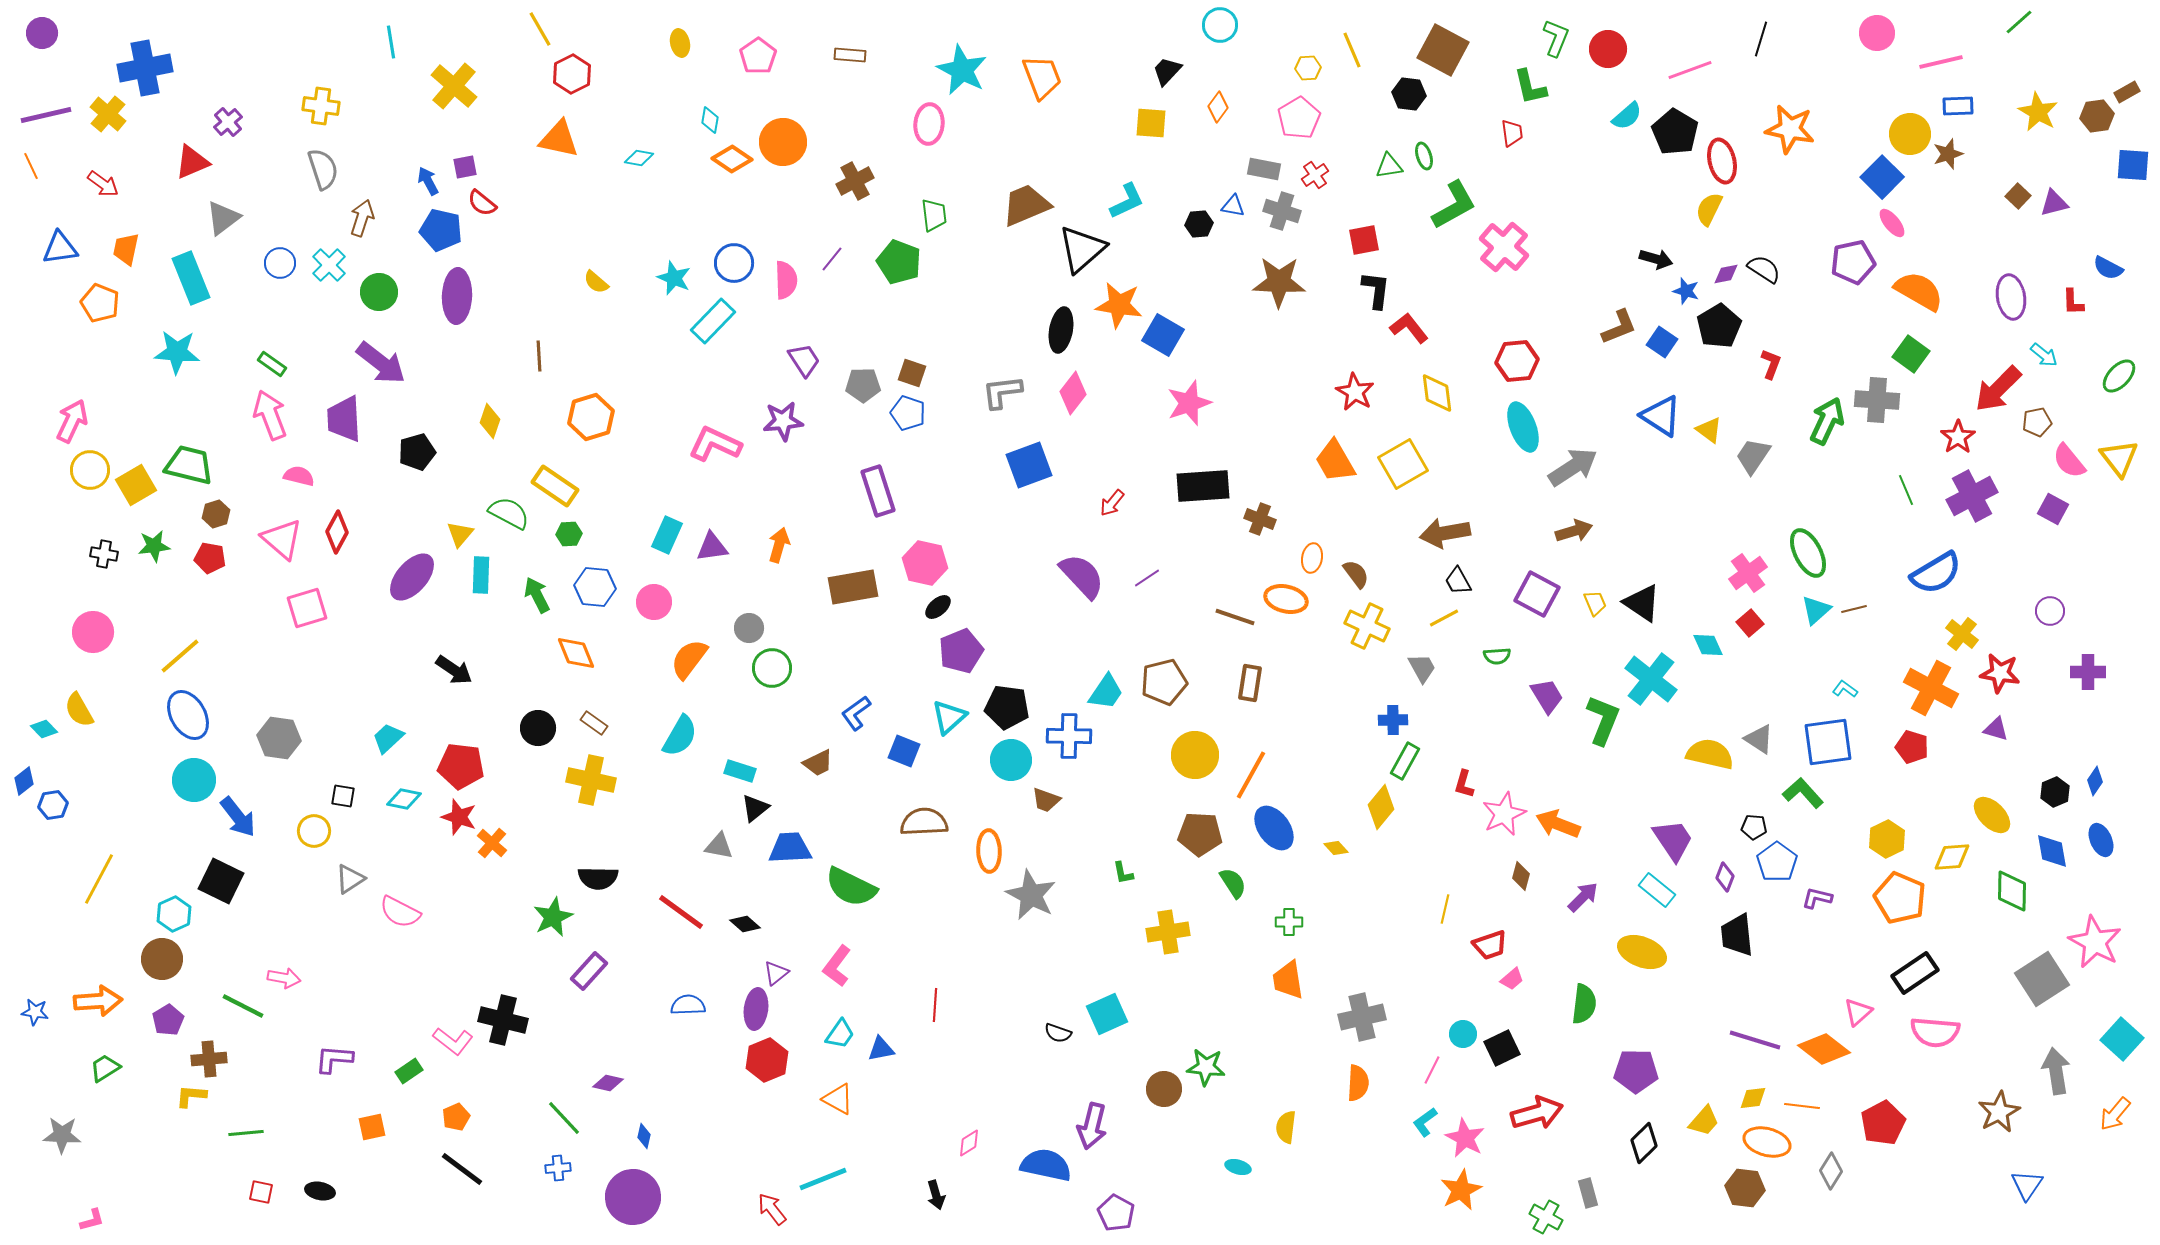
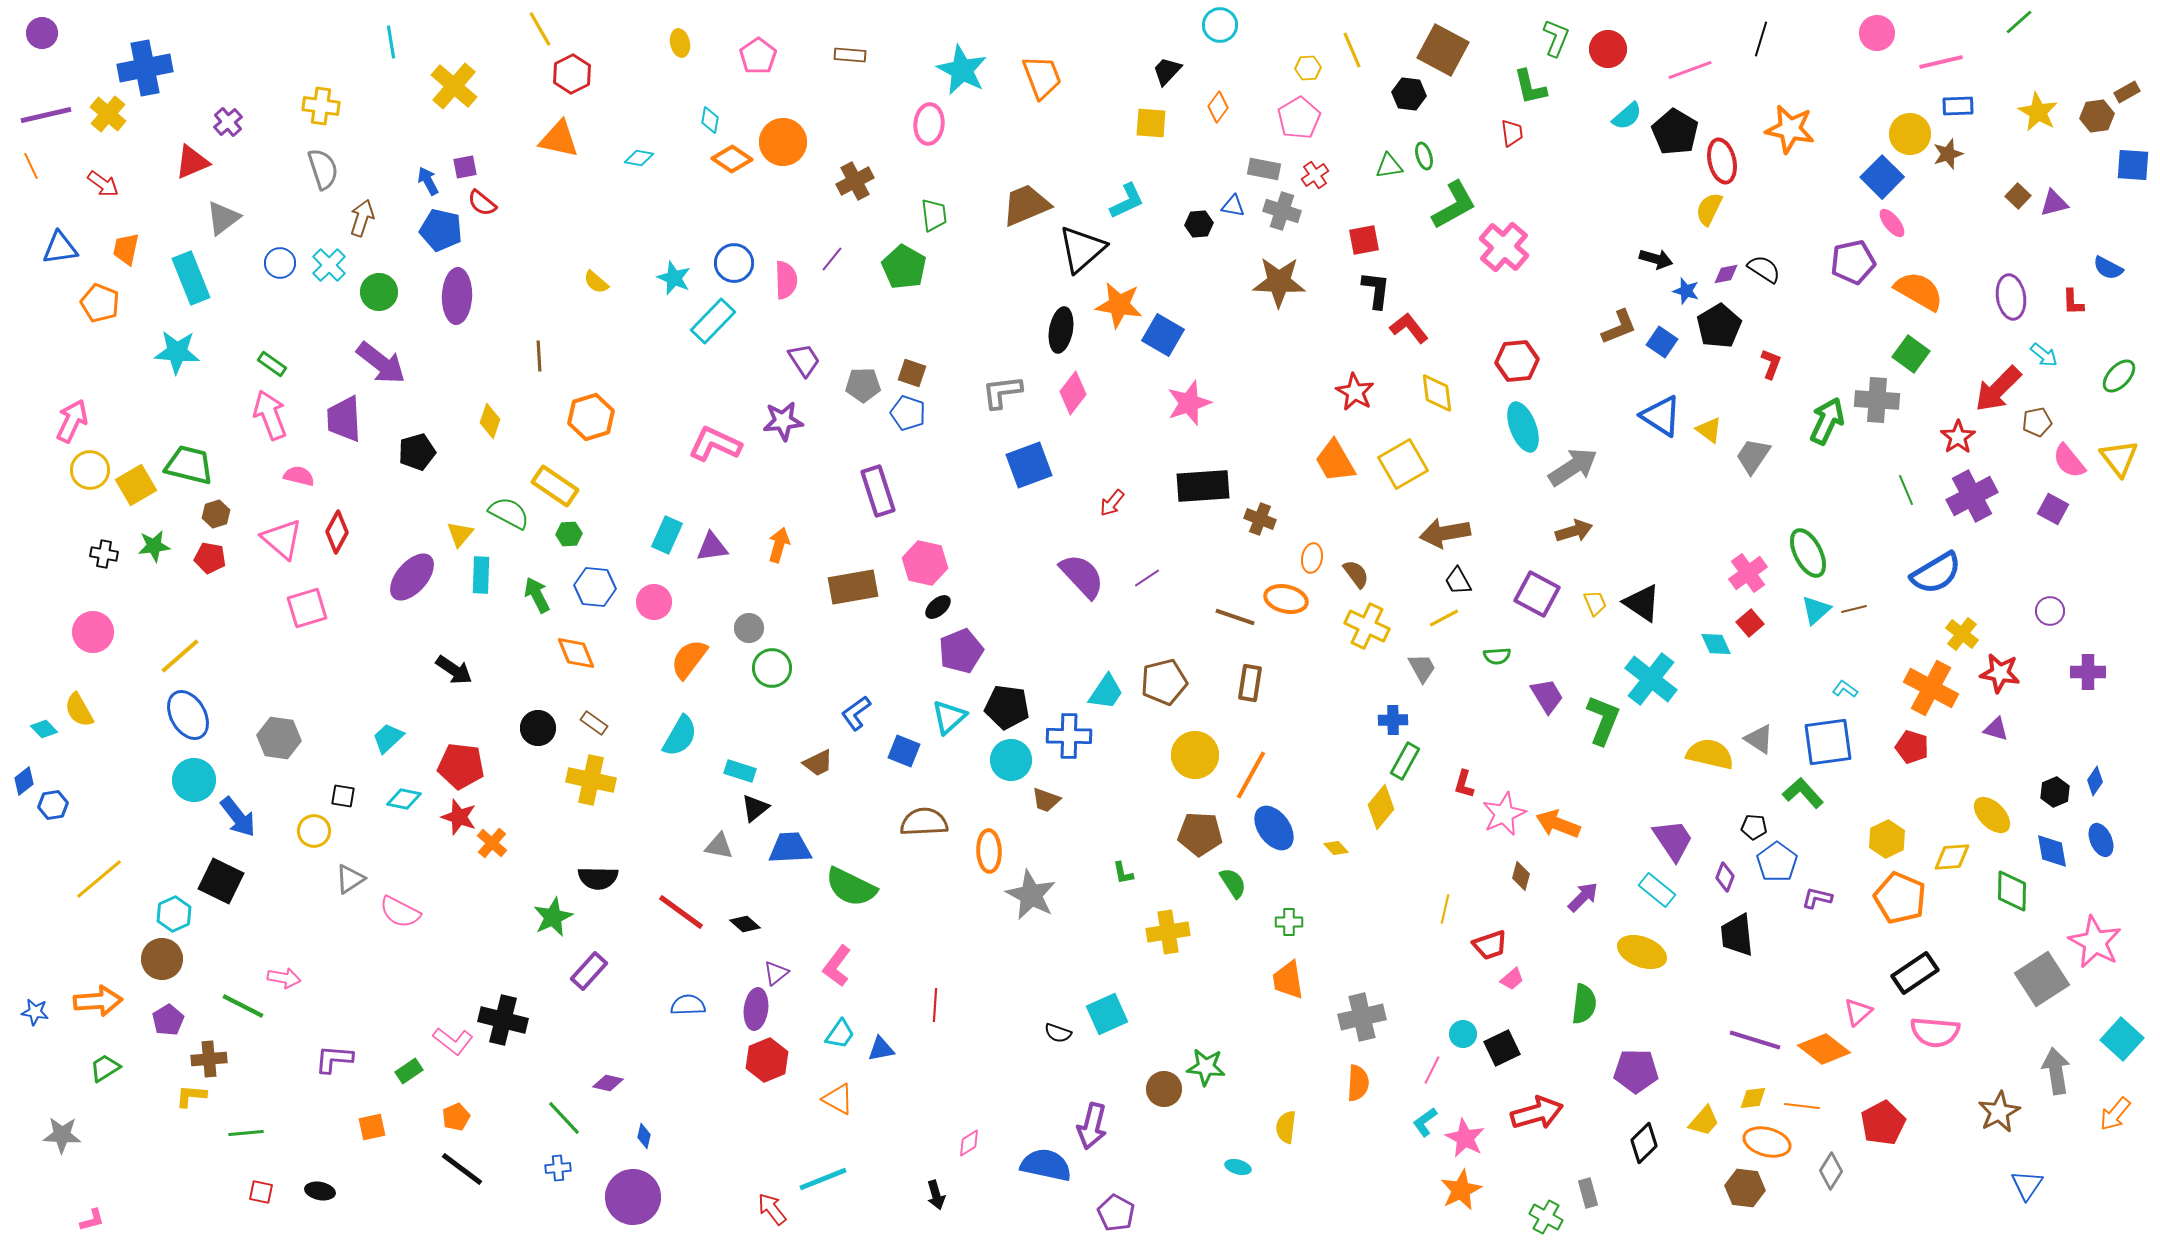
green pentagon at (899, 262): moved 5 px right, 5 px down; rotated 9 degrees clockwise
cyan diamond at (1708, 645): moved 8 px right, 1 px up
yellow line at (99, 879): rotated 22 degrees clockwise
